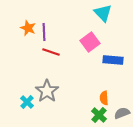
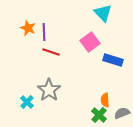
blue rectangle: rotated 12 degrees clockwise
gray star: moved 2 px right, 1 px up
orange semicircle: moved 1 px right, 2 px down
